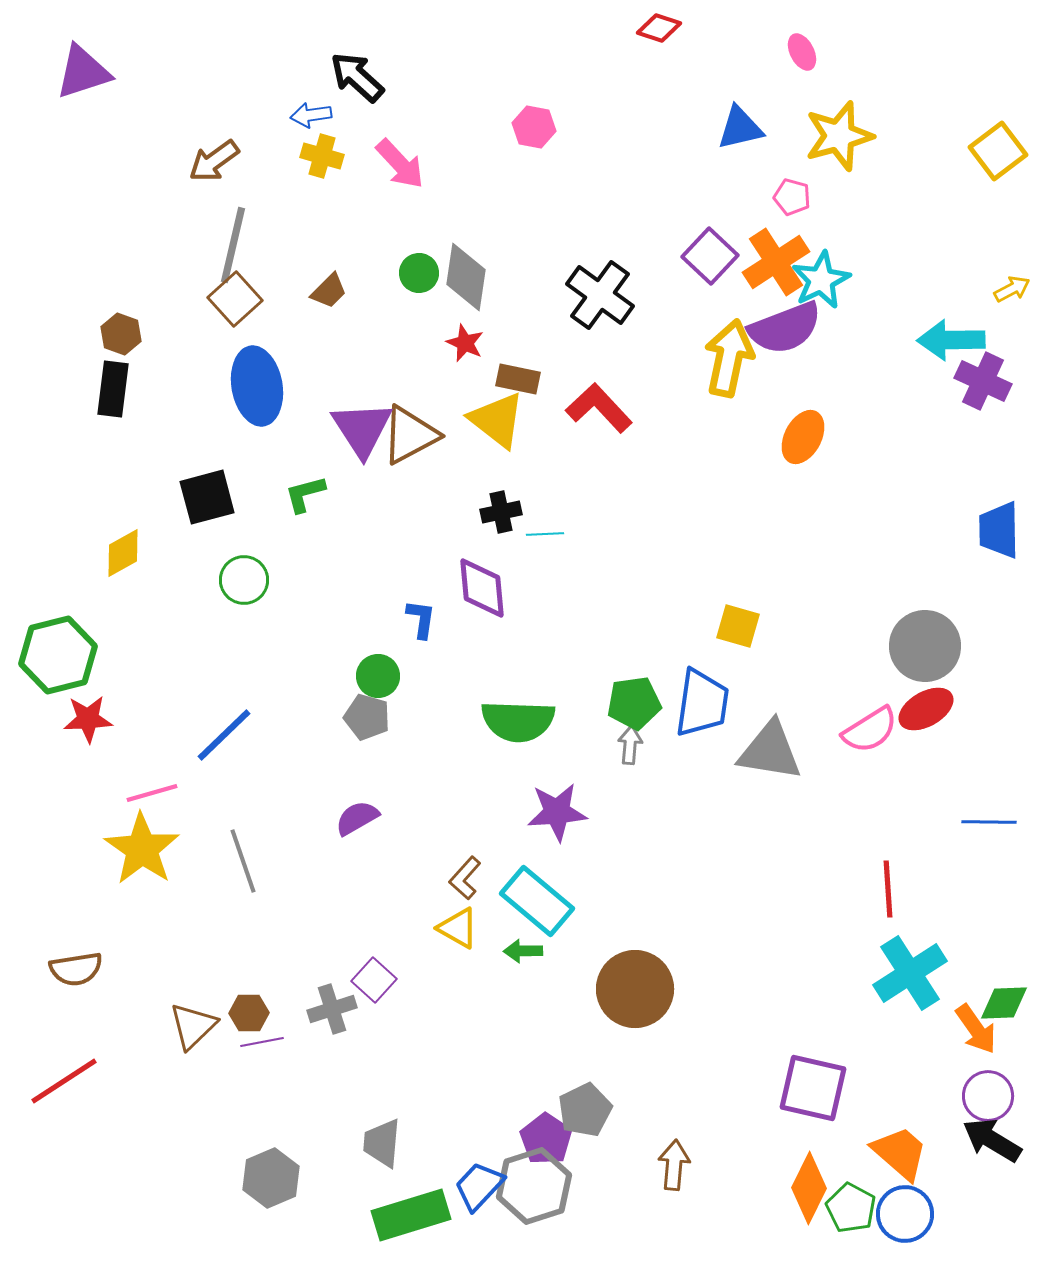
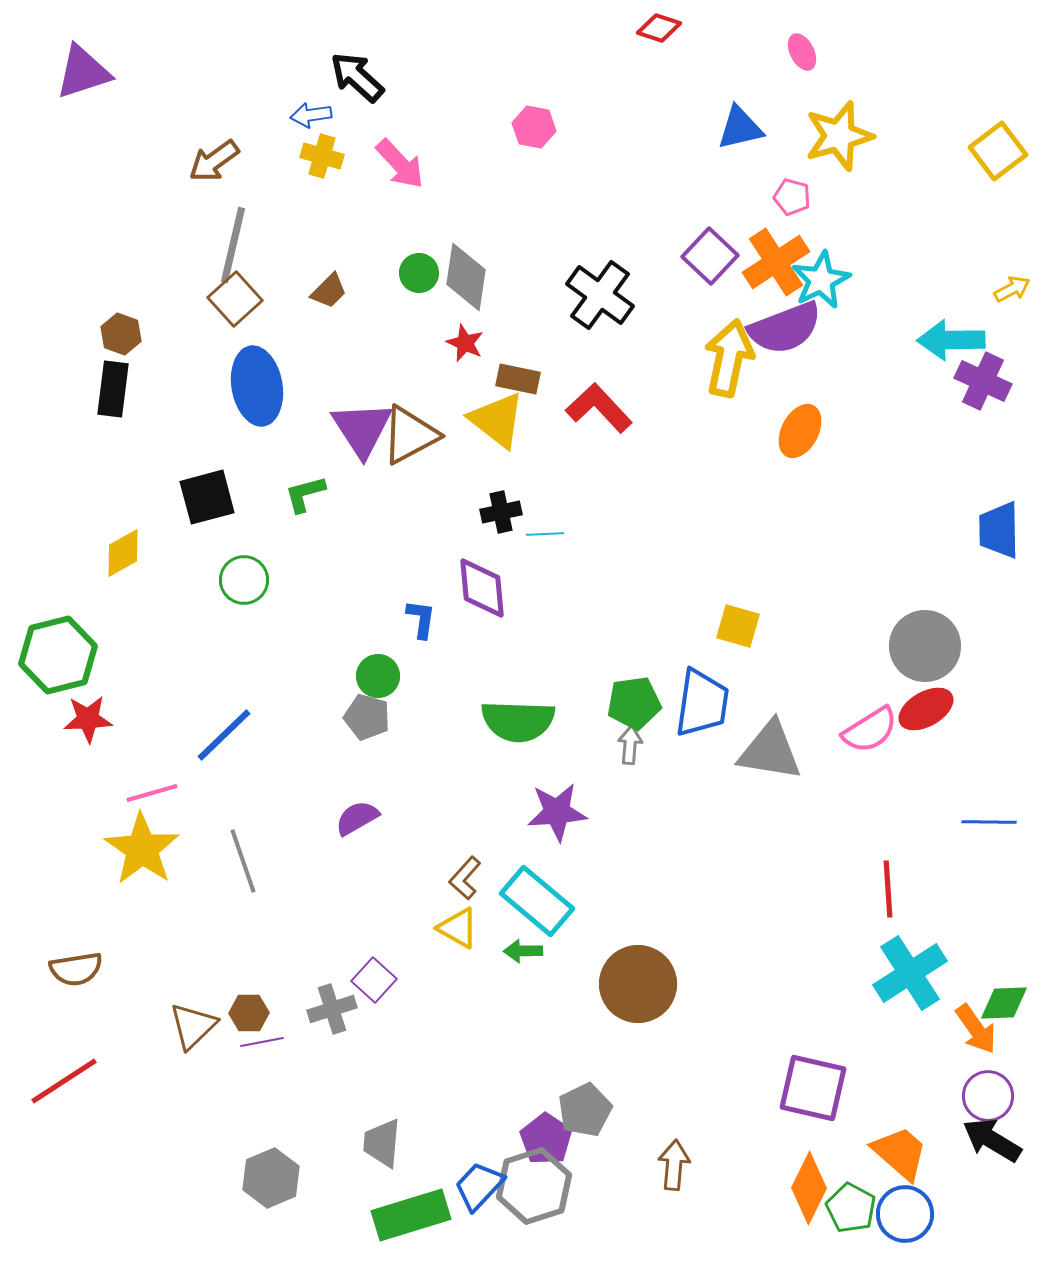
orange ellipse at (803, 437): moved 3 px left, 6 px up
brown circle at (635, 989): moved 3 px right, 5 px up
